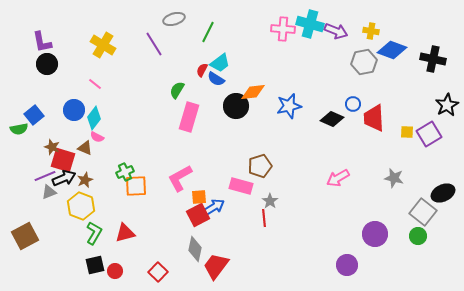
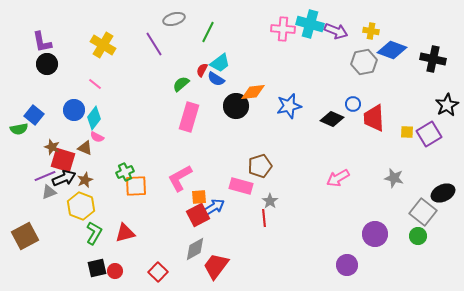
green semicircle at (177, 90): moved 4 px right, 6 px up; rotated 18 degrees clockwise
blue square at (34, 115): rotated 12 degrees counterclockwise
gray diamond at (195, 249): rotated 50 degrees clockwise
black square at (95, 265): moved 2 px right, 3 px down
